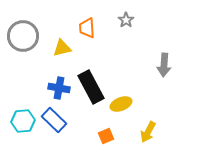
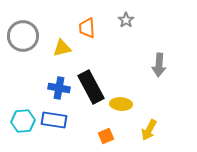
gray arrow: moved 5 px left
yellow ellipse: rotated 25 degrees clockwise
blue rectangle: rotated 35 degrees counterclockwise
yellow arrow: moved 1 px right, 2 px up
